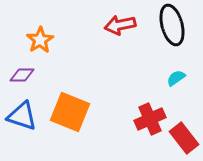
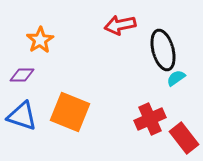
black ellipse: moved 9 px left, 25 px down
